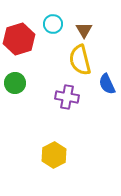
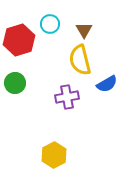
cyan circle: moved 3 px left
red hexagon: moved 1 px down
blue semicircle: rotated 95 degrees counterclockwise
purple cross: rotated 20 degrees counterclockwise
